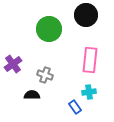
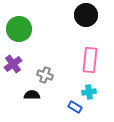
green circle: moved 30 px left
blue rectangle: rotated 24 degrees counterclockwise
